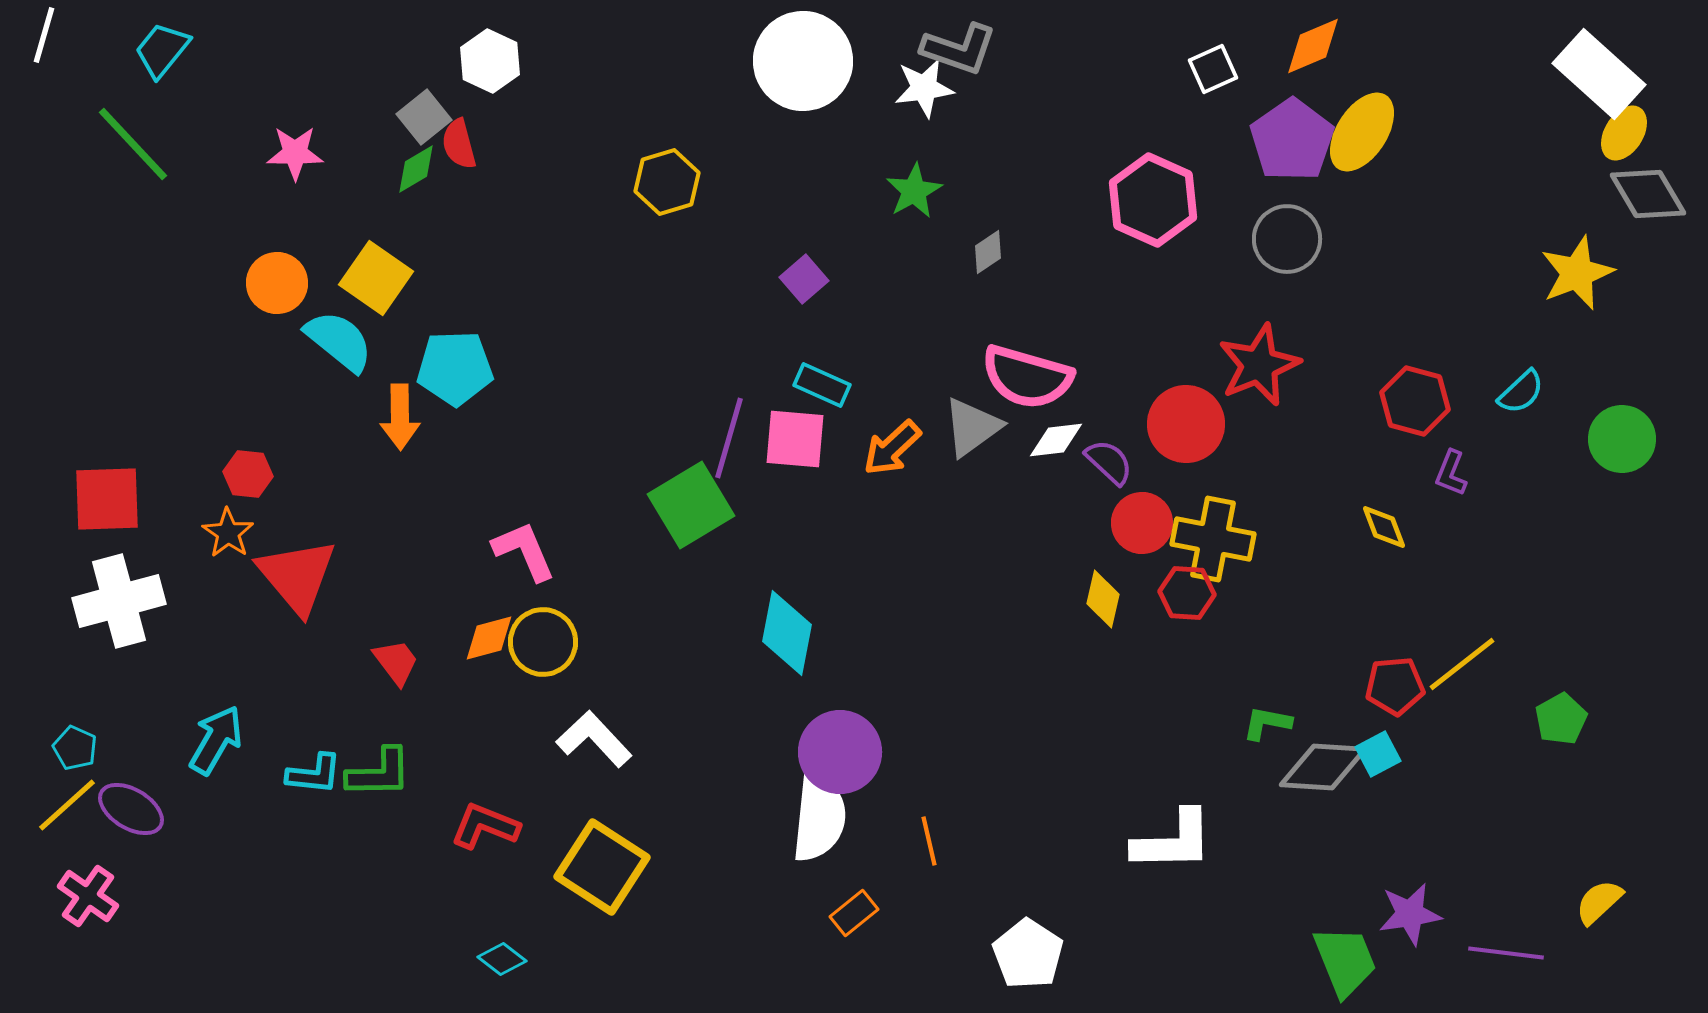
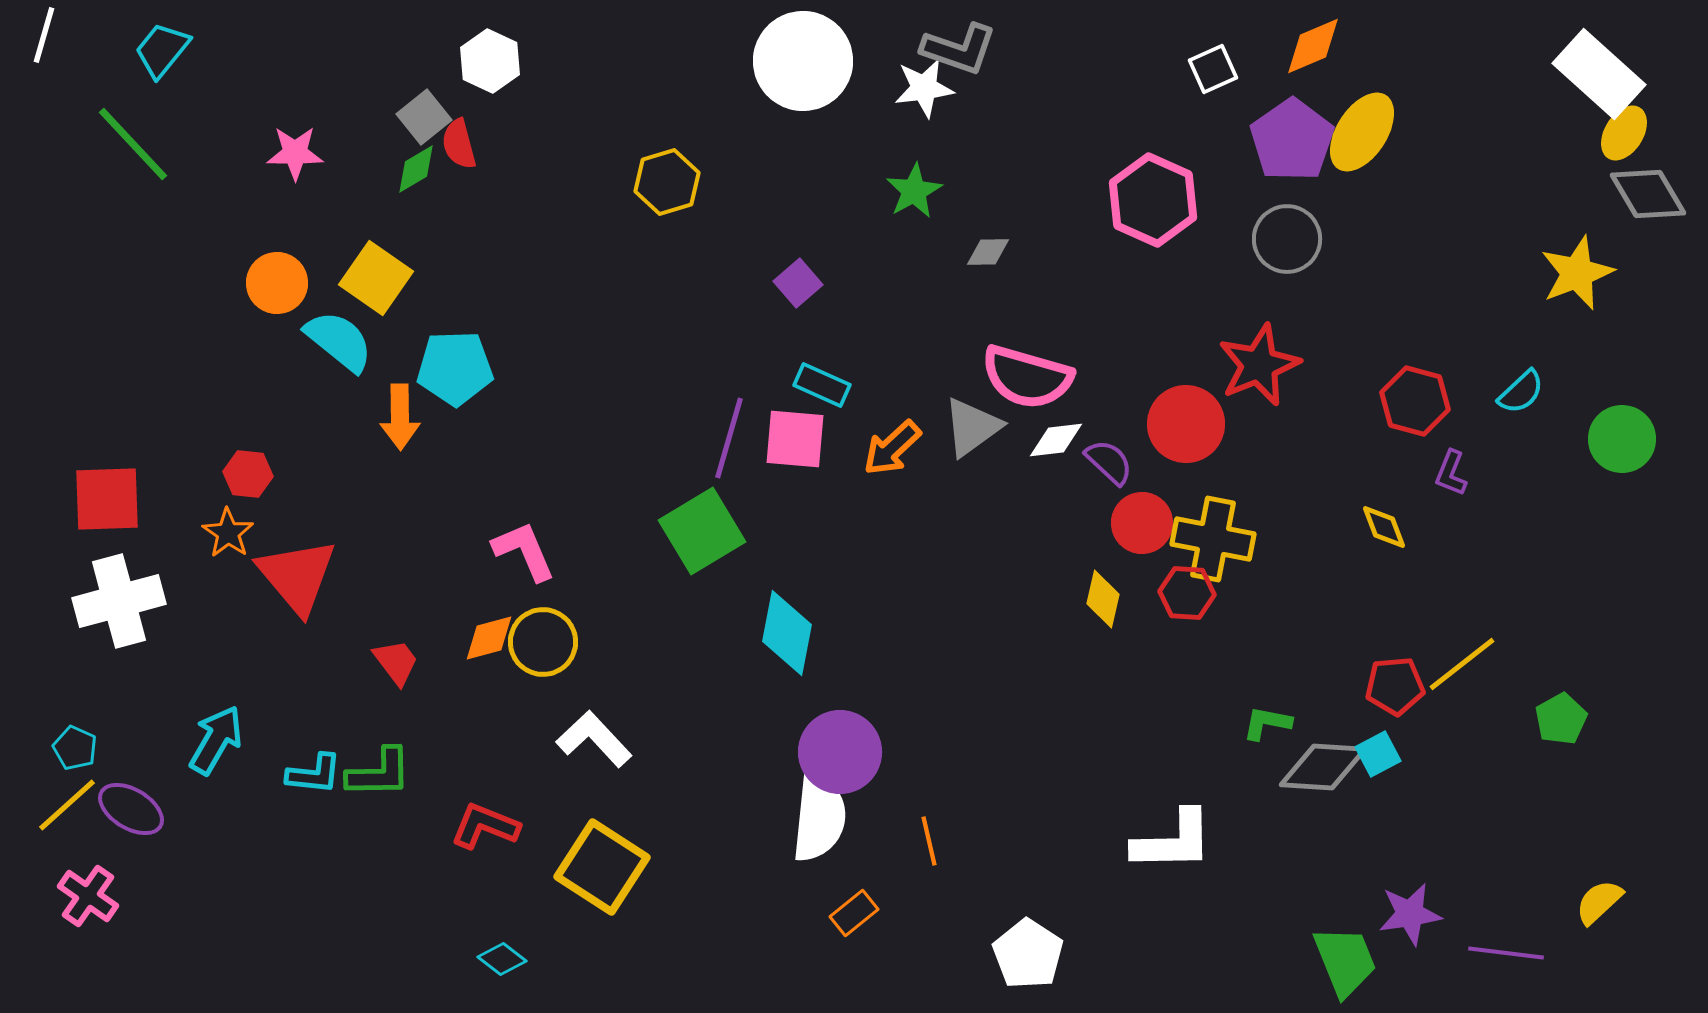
gray diamond at (988, 252): rotated 33 degrees clockwise
purple square at (804, 279): moved 6 px left, 4 px down
green square at (691, 505): moved 11 px right, 26 px down
